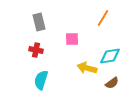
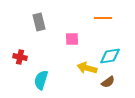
orange line: rotated 60 degrees clockwise
red cross: moved 16 px left, 7 px down
brown semicircle: moved 4 px left, 1 px up
